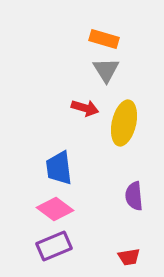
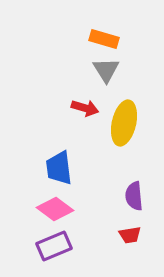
red trapezoid: moved 1 px right, 22 px up
